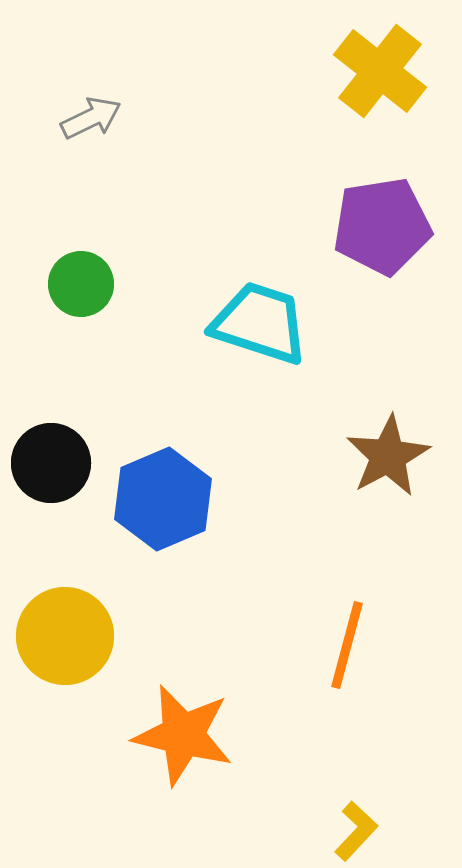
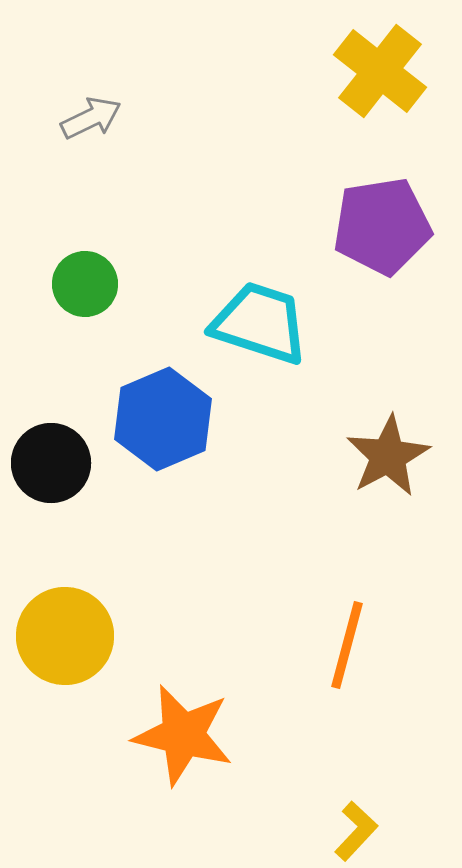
green circle: moved 4 px right
blue hexagon: moved 80 px up
